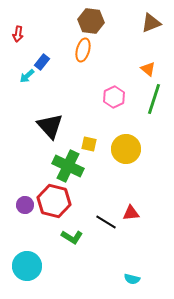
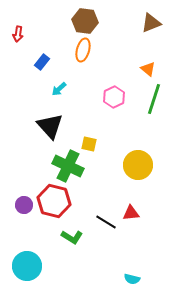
brown hexagon: moved 6 px left
cyan arrow: moved 32 px right, 13 px down
yellow circle: moved 12 px right, 16 px down
purple circle: moved 1 px left
